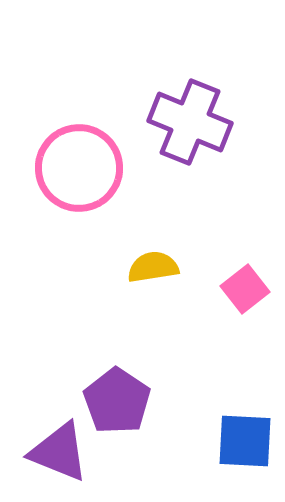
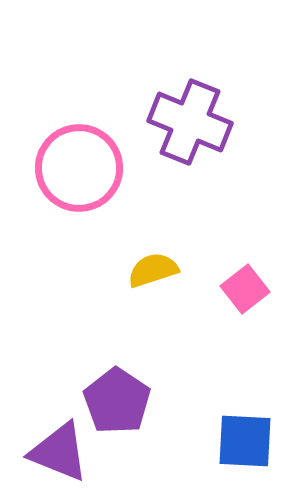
yellow semicircle: moved 3 px down; rotated 9 degrees counterclockwise
